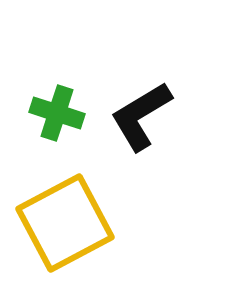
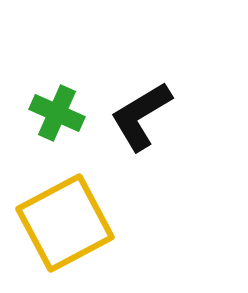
green cross: rotated 6 degrees clockwise
